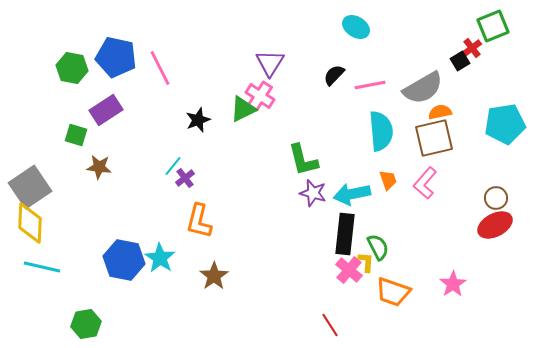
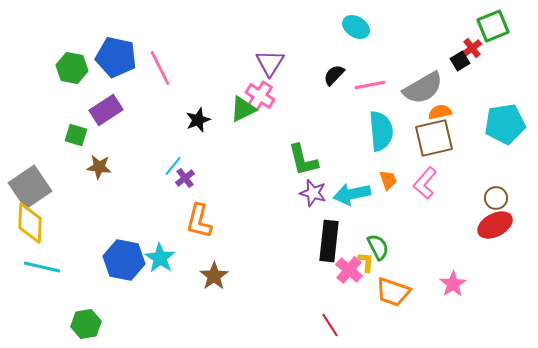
black rectangle at (345, 234): moved 16 px left, 7 px down
